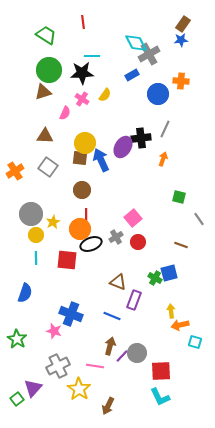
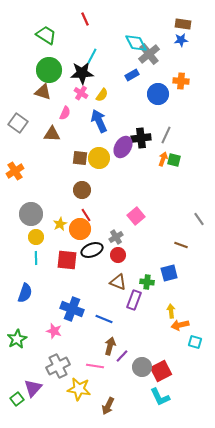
red line at (83, 22): moved 2 px right, 3 px up; rotated 16 degrees counterclockwise
brown rectangle at (183, 24): rotated 63 degrees clockwise
gray cross at (149, 54): rotated 10 degrees counterclockwise
cyan line at (92, 56): rotated 63 degrees counterclockwise
brown triangle at (43, 92): rotated 36 degrees clockwise
yellow semicircle at (105, 95): moved 3 px left
pink cross at (82, 99): moved 1 px left, 6 px up
gray line at (165, 129): moved 1 px right, 6 px down
brown triangle at (45, 136): moved 7 px right, 2 px up
yellow circle at (85, 143): moved 14 px right, 15 px down
blue arrow at (101, 160): moved 2 px left, 39 px up
gray square at (48, 167): moved 30 px left, 44 px up
green square at (179, 197): moved 5 px left, 37 px up
red line at (86, 215): rotated 32 degrees counterclockwise
pink square at (133, 218): moved 3 px right, 2 px up
yellow star at (53, 222): moved 7 px right, 2 px down
yellow circle at (36, 235): moved 2 px down
red circle at (138, 242): moved 20 px left, 13 px down
black ellipse at (91, 244): moved 1 px right, 6 px down
green cross at (155, 278): moved 8 px left, 4 px down; rotated 24 degrees counterclockwise
blue cross at (71, 314): moved 1 px right, 5 px up
blue line at (112, 316): moved 8 px left, 3 px down
green star at (17, 339): rotated 12 degrees clockwise
gray circle at (137, 353): moved 5 px right, 14 px down
red square at (161, 371): rotated 25 degrees counterclockwise
yellow star at (79, 389): rotated 25 degrees counterclockwise
